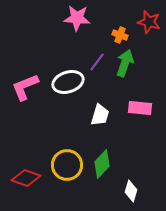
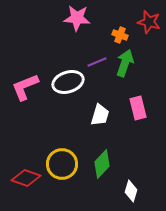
purple line: rotated 30 degrees clockwise
pink rectangle: moved 2 px left; rotated 70 degrees clockwise
yellow circle: moved 5 px left, 1 px up
